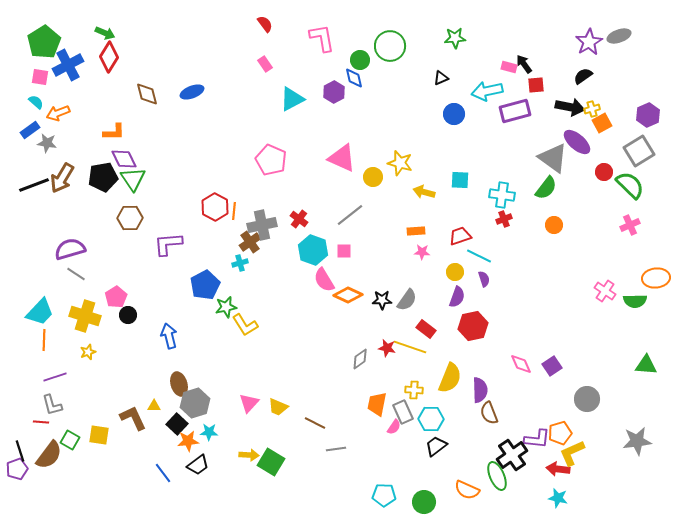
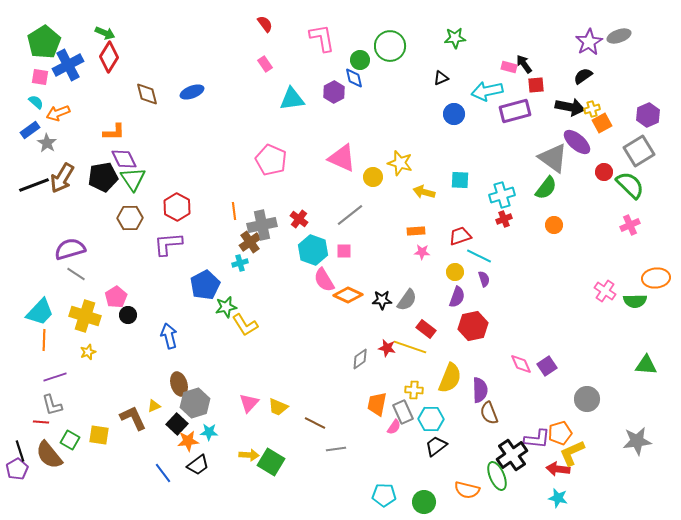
cyan triangle at (292, 99): rotated 20 degrees clockwise
gray star at (47, 143): rotated 24 degrees clockwise
cyan cross at (502, 195): rotated 25 degrees counterclockwise
red hexagon at (215, 207): moved 38 px left
orange line at (234, 211): rotated 12 degrees counterclockwise
purple square at (552, 366): moved 5 px left
yellow triangle at (154, 406): rotated 24 degrees counterclockwise
brown semicircle at (49, 455): rotated 104 degrees clockwise
purple pentagon at (17, 469): rotated 10 degrees counterclockwise
orange semicircle at (467, 490): rotated 10 degrees counterclockwise
